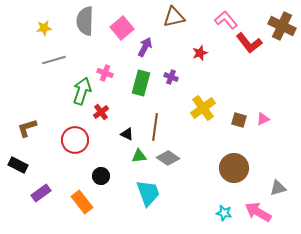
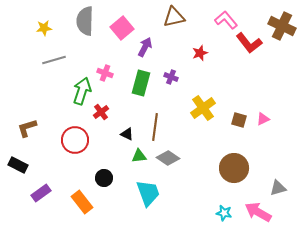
black circle: moved 3 px right, 2 px down
